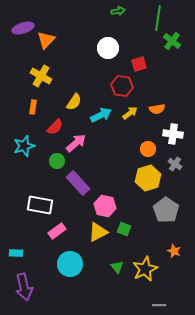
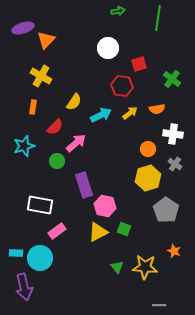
green cross: moved 38 px down
purple rectangle: moved 6 px right, 2 px down; rotated 25 degrees clockwise
cyan circle: moved 30 px left, 6 px up
yellow star: moved 2 px up; rotated 30 degrees clockwise
